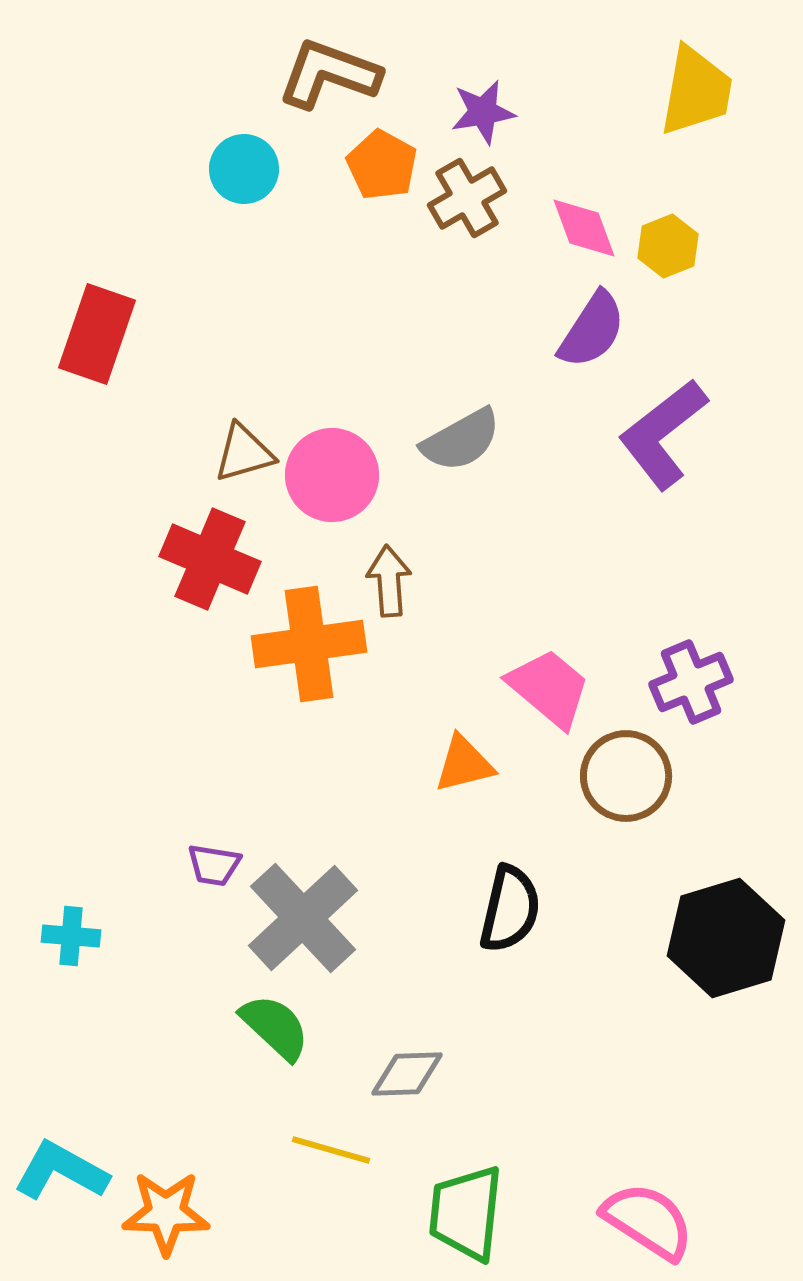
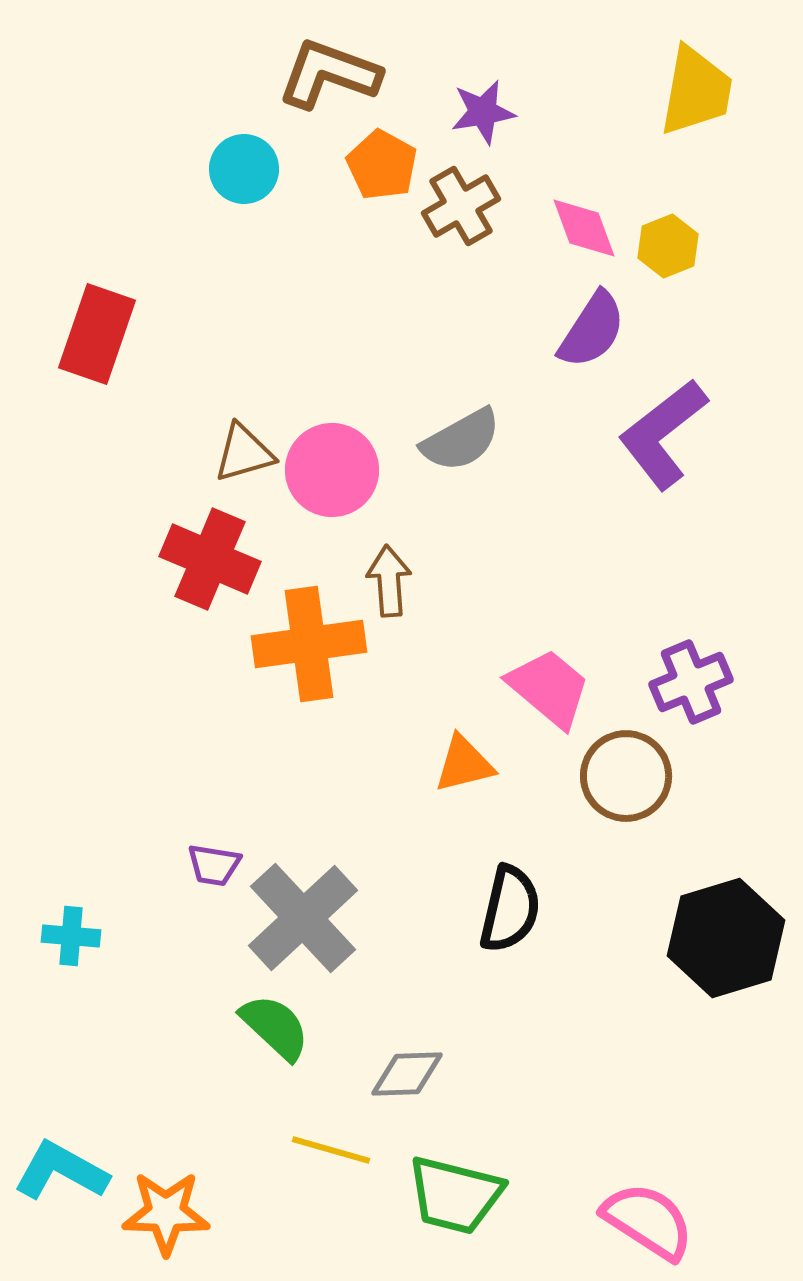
brown cross: moved 6 px left, 8 px down
pink circle: moved 5 px up
green trapezoid: moved 11 px left, 18 px up; rotated 82 degrees counterclockwise
